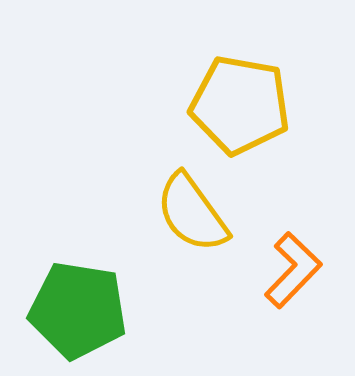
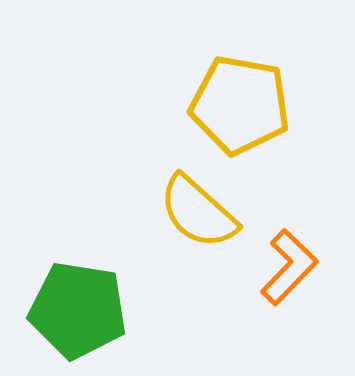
yellow semicircle: moved 6 px right, 1 px up; rotated 12 degrees counterclockwise
orange L-shape: moved 4 px left, 3 px up
